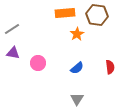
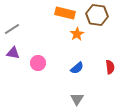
orange rectangle: rotated 18 degrees clockwise
